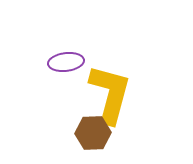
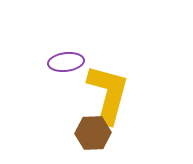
yellow L-shape: moved 2 px left
